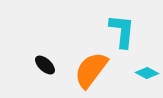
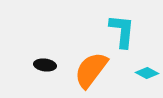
black ellipse: rotated 35 degrees counterclockwise
